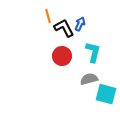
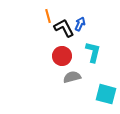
gray semicircle: moved 17 px left, 2 px up
